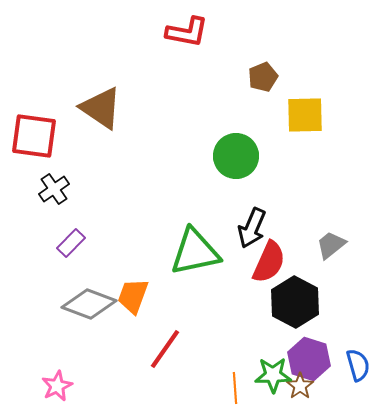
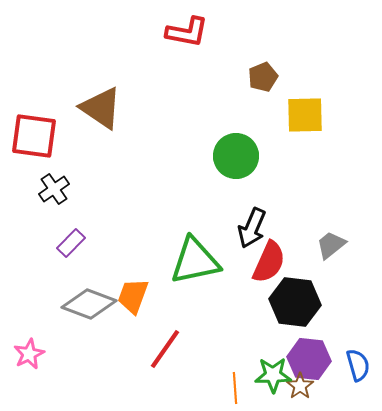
green triangle: moved 9 px down
black hexagon: rotated 21 degrees counterclockwise
purple hexagon: rotated 12 degrees counterclockwise
pink star: moved 28 px left, 32 px up
